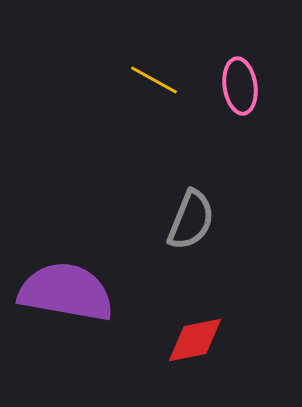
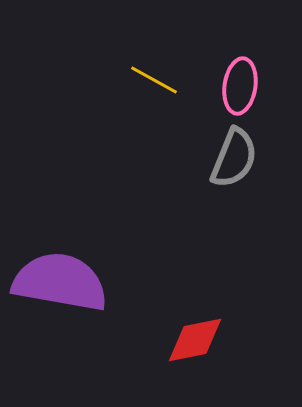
pink ellipse: rotated 16 degrees clockwise
gray semicircle: moved 43 px right, 62 px up
purple semicircle: moved 6 px left, 10 px up
